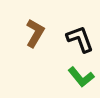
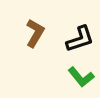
black L-shape: rotated 92 degrees clockwise
